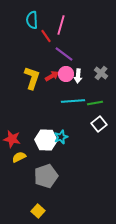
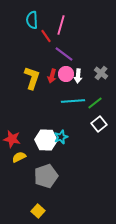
red arrow: rotated 136 degrees clockwise
green line: rotated 28 degrees counterclockwise
